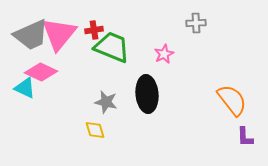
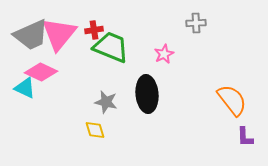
green trapezoid: moved 1 px left
